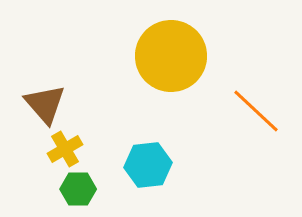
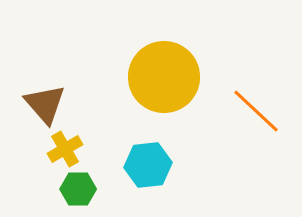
yellow circle: moved 7 px left, 21 px down
